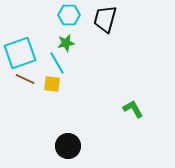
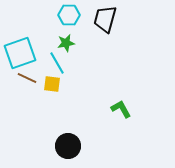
brown line: moved 2 px right, 1 px up
green L-shape: moved 12 px left
